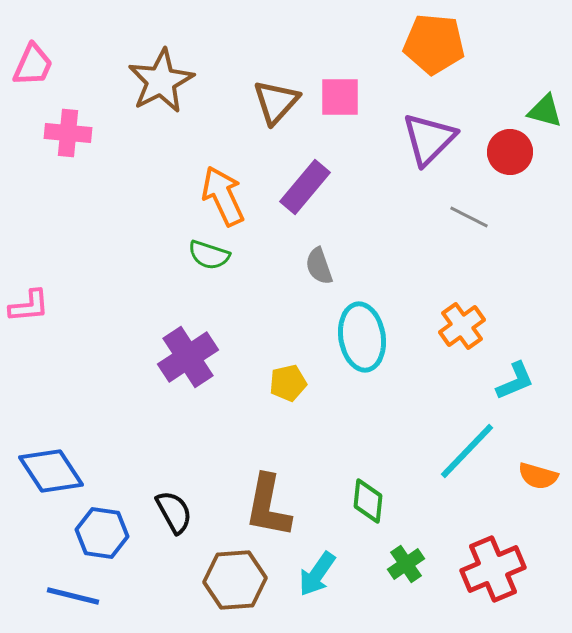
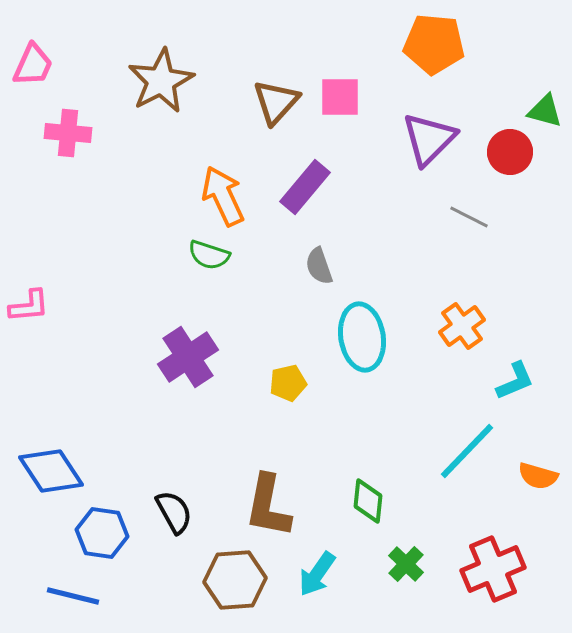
green cross: rotated 12 degrees counterclockwise
